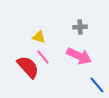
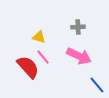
gray cross: moved 2 px left
